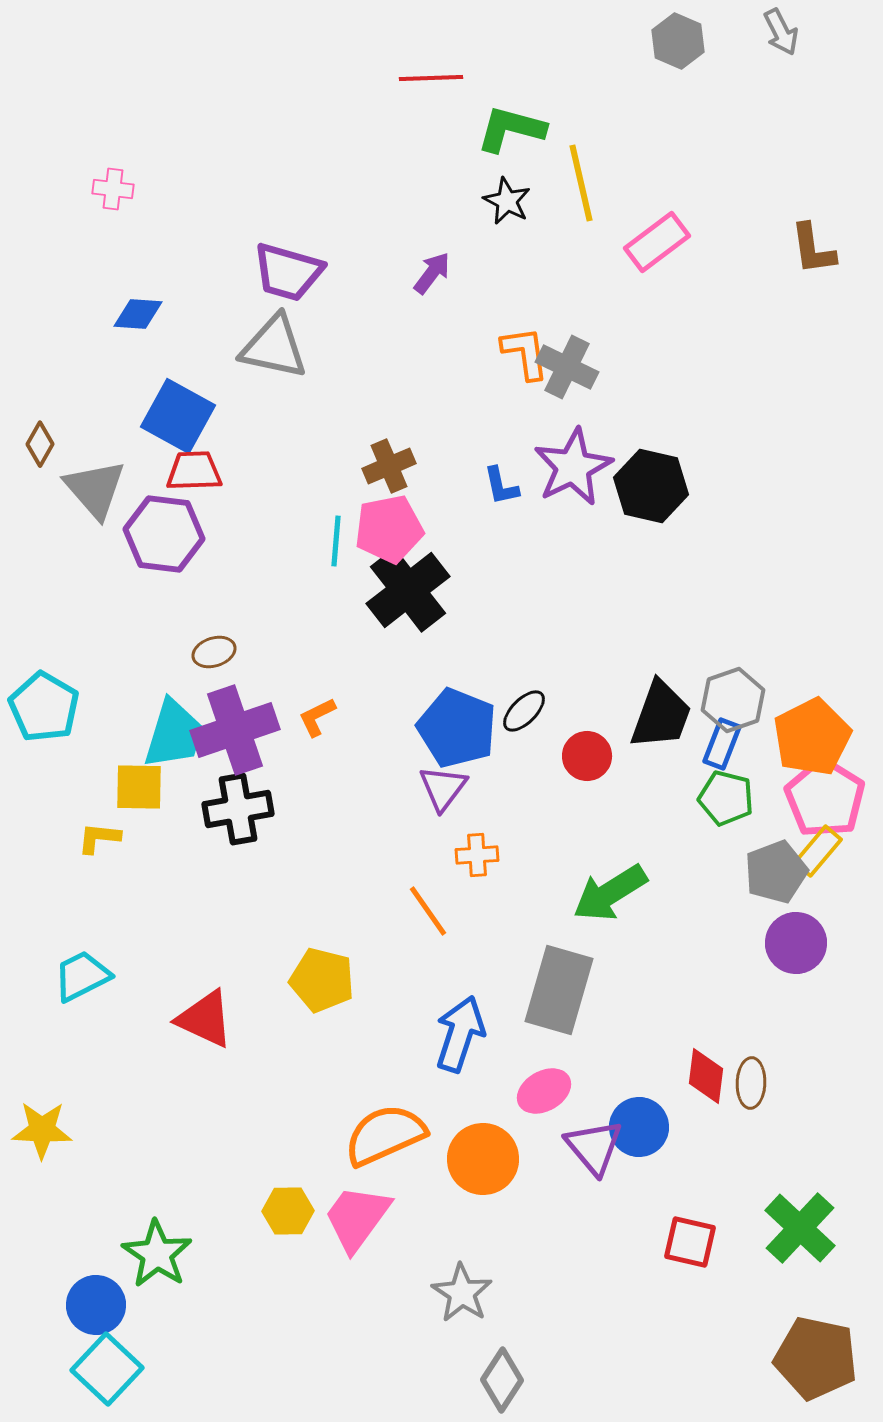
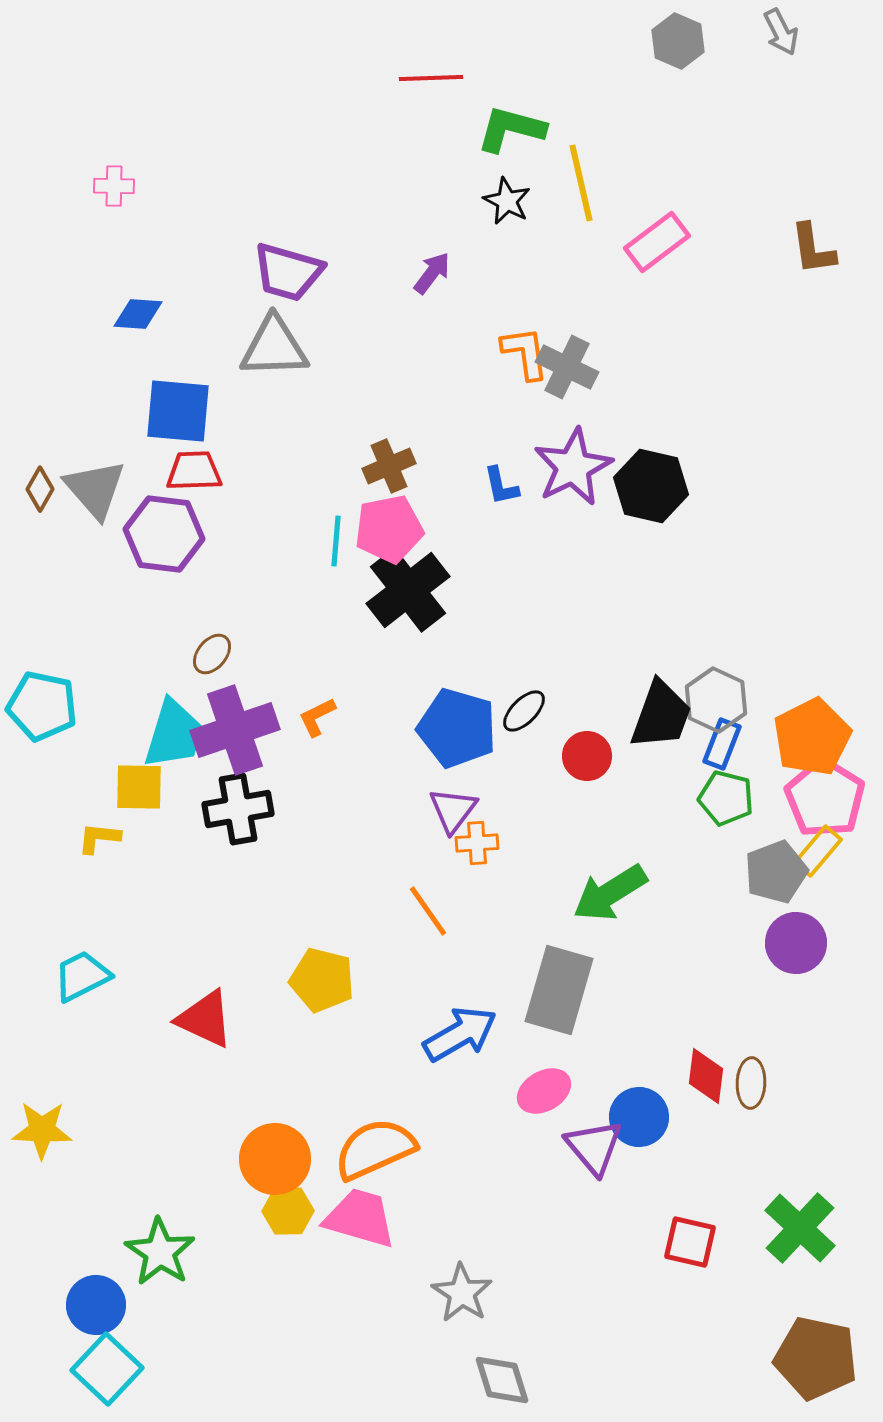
pink cross at (113, 189): moved 1 px right, 3 px up; rotated 6 degrees counterclockwise
gray triangle at (274, 347): rotated 14 degrees counterclockwise
blue square at (178, 416): moved 5 px up; rotated 24 degrees counterclockwise
brown diamond at (40, 444): moved 45 px down
brown ellipse at (214, 652): moved 2 px left, 2 px down; rotated 33 degrees counterclockwise
gray hexagon at (733, 700): moved 17 px left; rotated 16 degrees counterclockwise
cyan pentagon at (44, 707): moved 2 px left, 1 px up; rotated 18 degrees counterclockwise
blue pentagon at (457, 728): rotated 6 degrees counterclockwise
purple triangle at (443, 788): moved 10 px right, 22 px down
orange cross at (477, 855): moved 12 px up
blue arrow at (460, 1034): rotated 42 degrees clockwise
blue circle at (639, 1127): moved 10 px up
orange semicircle at (385, 1135): moved 10 px left, 14 px down
orange circle at (483, 1159): moved 208 px left
pink trapezoid at (357, 1218): moved 3 px right; rotated 70 degrees clockwise
green star at (157, 1254): moved 3 px right, 2 px up
gray diamond at (502, 1380): rotated 50 degrees counterclockwise
